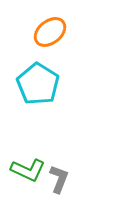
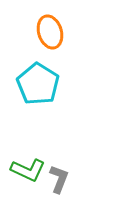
orange ellipse: rotated 68 degrees counterclockwise
